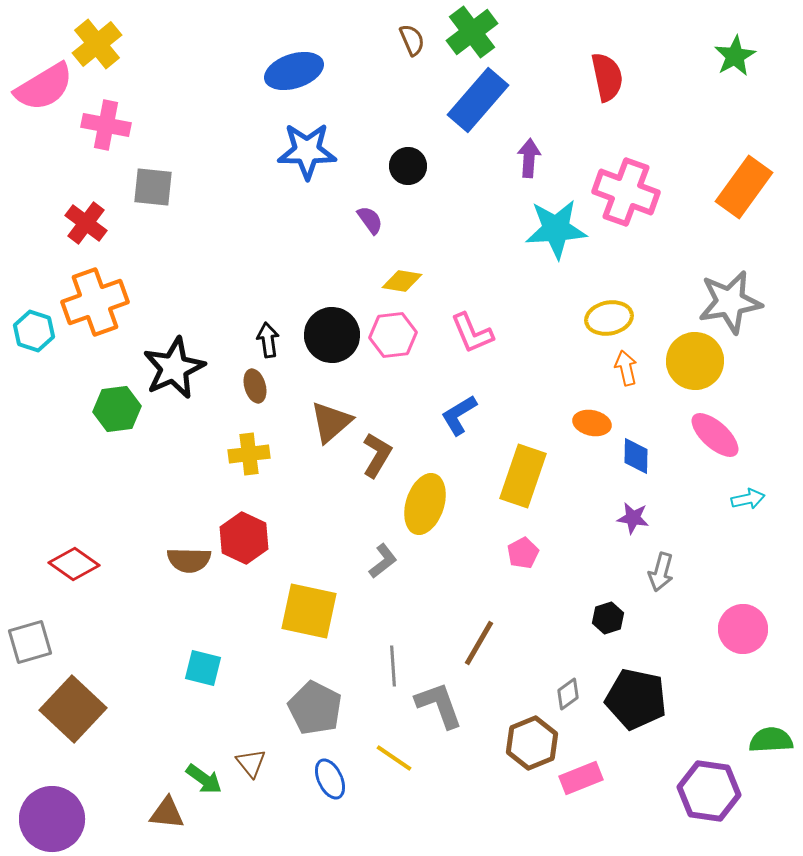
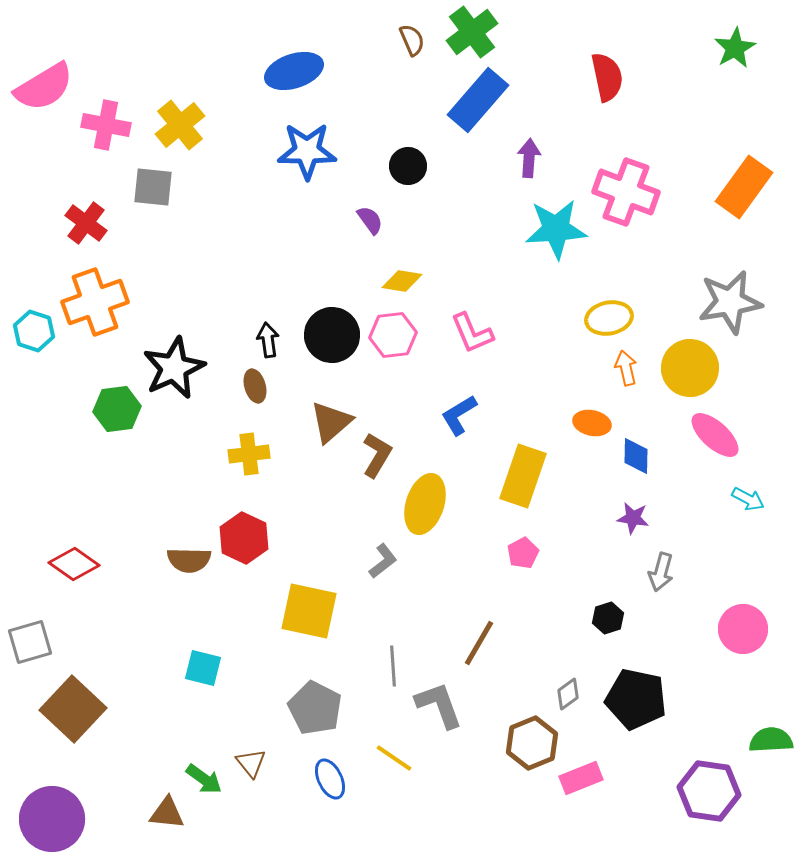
yellow cross at (97, 44): moved 83 px right, 81 px down
green star at (735, 56): moved 8 px up
yellow circle at (695, 361): moved 5 px left, 7 px down
cyan arrow at (748, 499): rotated 40 degrees clockwise
